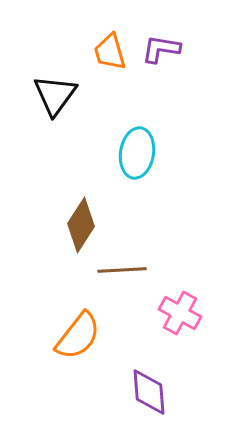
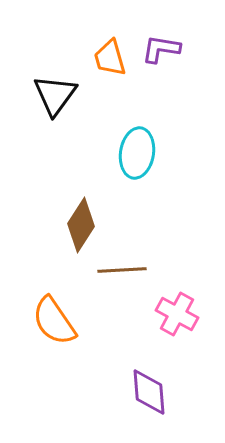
orange trapezoid: moved 6 px down
pink cross: moved 3 px left, 1 px down
orange semicircle: moved 24 px left, 15 px up; rotated 108 degrees clockwise
